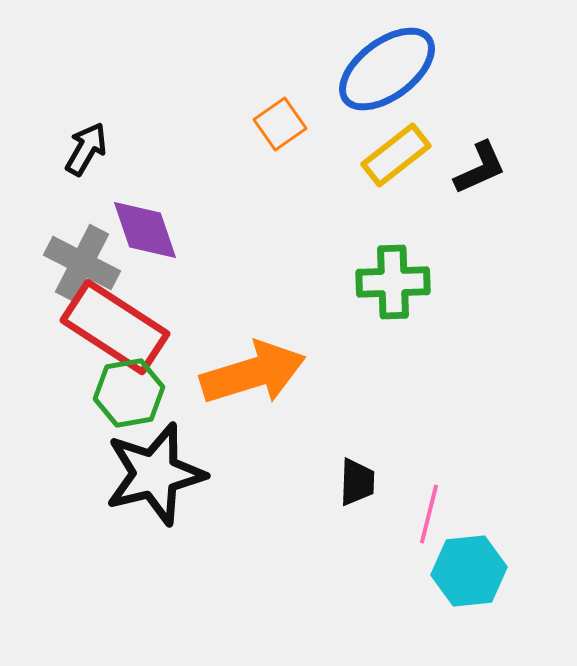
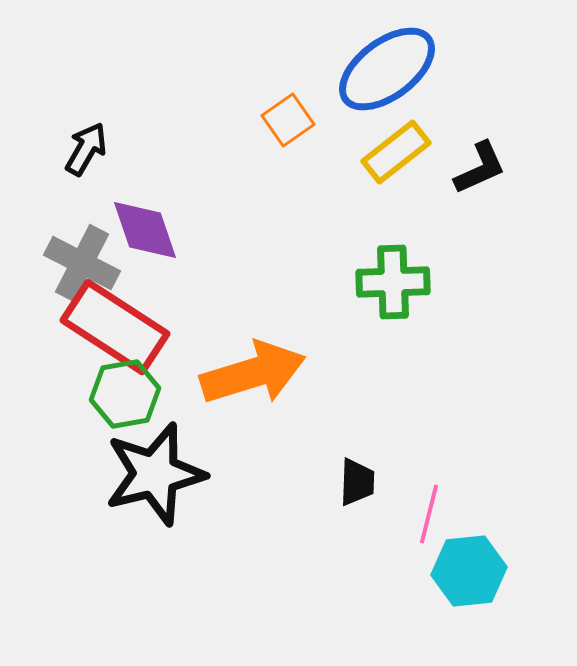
orange square: moved 8 px right, 4 px up
yellow rectangle: moved 3 px up
green hexagon: moved 4 px left, 1 px down
